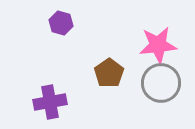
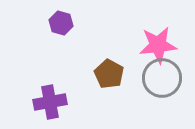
brown pentagon: moved 1 px down; rotated 8 degrees counterclockwise
gray circle: moved 1 px right, 5 px up
